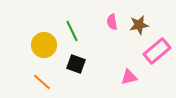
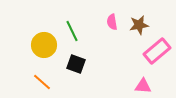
pink triangle: moved 14 px right, 9 px down; rotated 18 degrees clockwise
